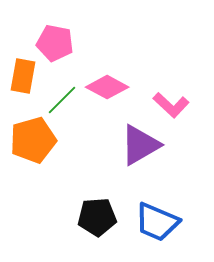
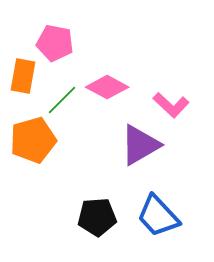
blue trapezoid: moved 1 px right, 6 px up; rotated 24 degrees clockwise
